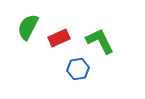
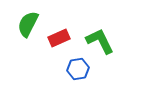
green semicircle: moved 3 px up
